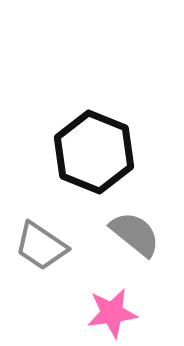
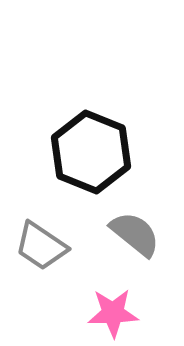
black hexagon: moved 3 px left
pink star: moved 1 px right; rotated 6 degrees clockwise
